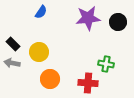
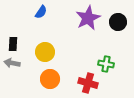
purple star: rotated 20 degrees counterclockwise
black rectangle: rotated 48 degrees clockwise
yellow circle: moved 6 px right
red cross: rotated 12 degrees clockwise
